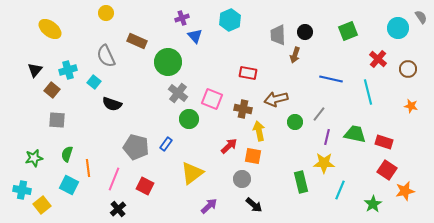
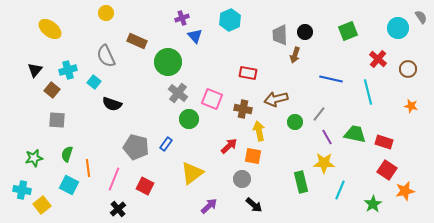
gray trapezoid at (278, 35): moved 2 px right
purple line at (327, 137): rotated 42 degrees counterclockwise
